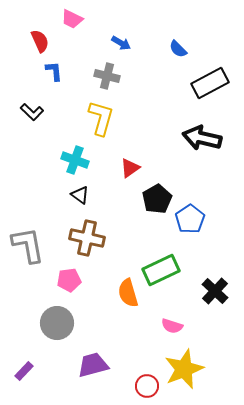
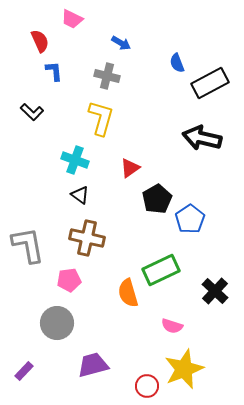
blue semicircle: moved 1 px left, 14 px down; rotated 24 degrees clockwise
